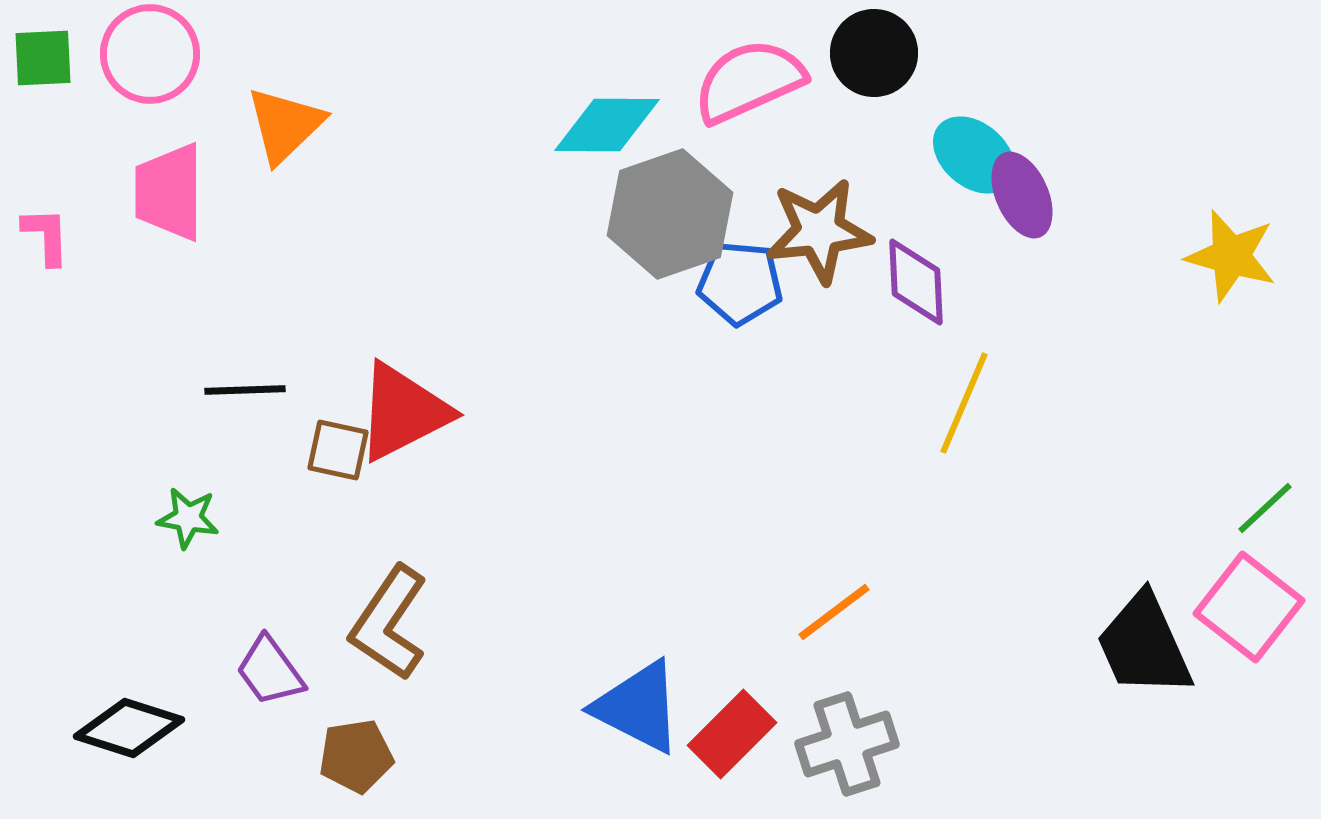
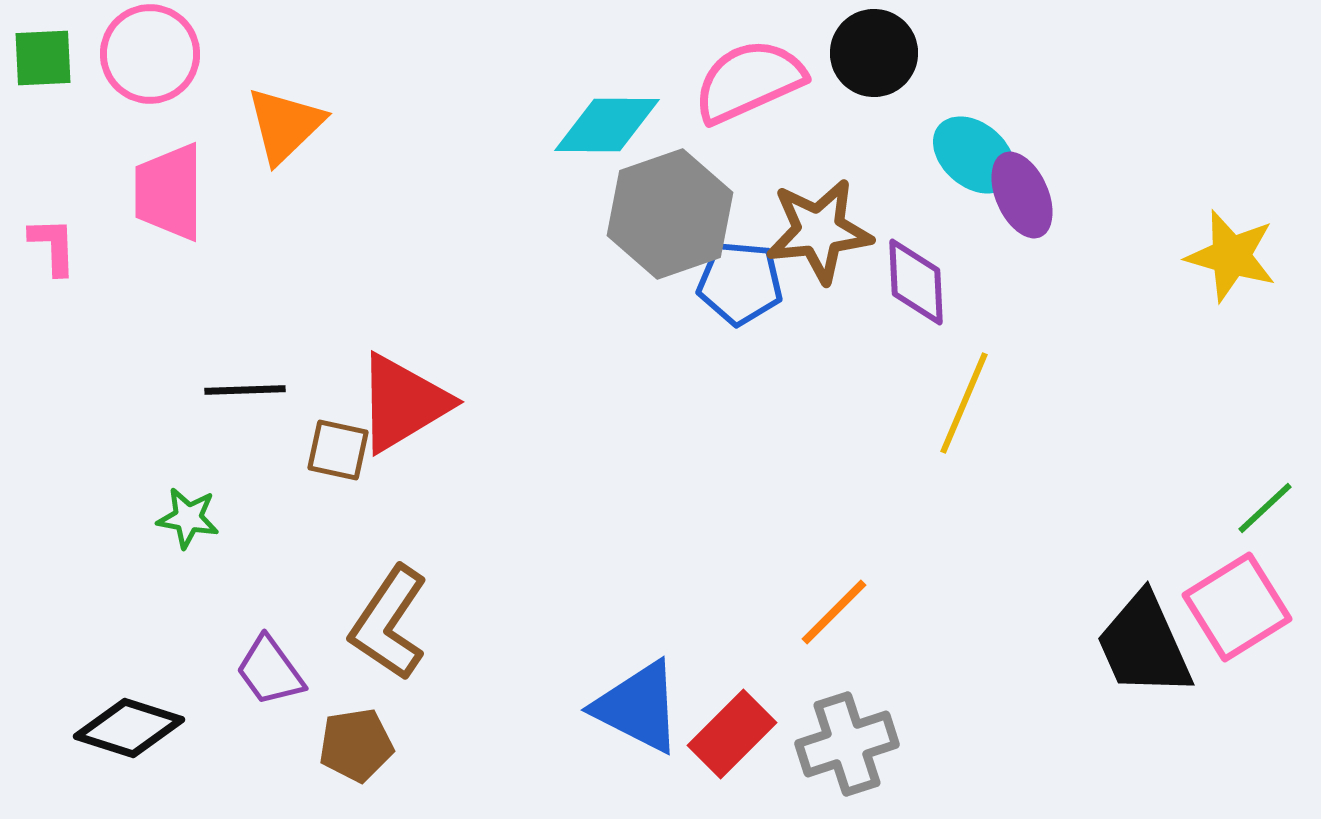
pink L-shape: moved 7 px right, 10 px down
red triangle: moved 9 px up; rotated 4 degrees counterclockwise
pink square: moved 12 px left; rotated 20 degrees clockwise
orange line: rotated 8 degrees counterclockwise
brown pentagon: moved 11 px up
